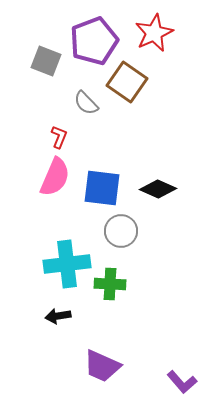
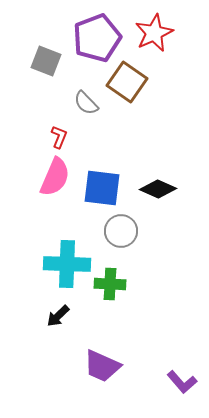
purple pentagon: moved 3 px right, 3 px up
cyan cross: rotated 9 degrees clockwise
black arrow: rotated 35 degrees counterclockwise
